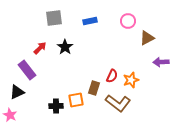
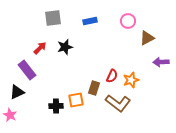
gray square: moved 1 px left
black star: rotated 21 degrees clockwise
